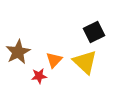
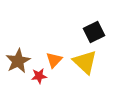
brown star: moved 9 px down
